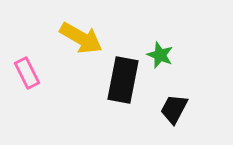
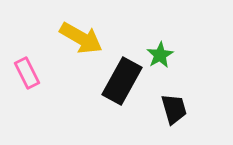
green star: rotated 20 degrees clockwise
black rectangle: moved 1 px left, 1 px down; rotated 18 degrees clockwise
black trapezoid: rotated 136 degrees clockwise
